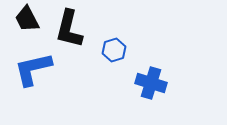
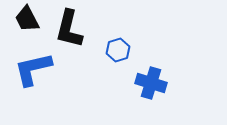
blue hexagon: moved 4 px right
